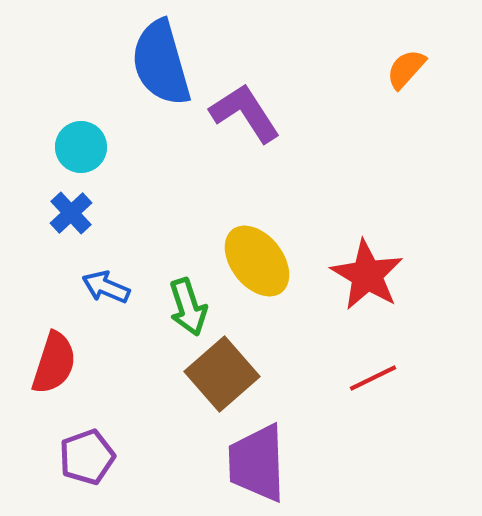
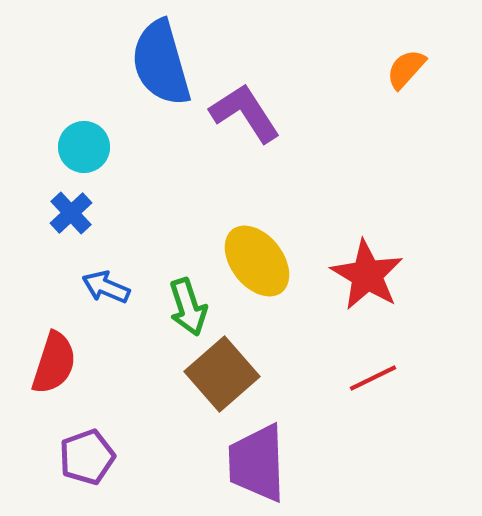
cyan circle: moved 3 px right
